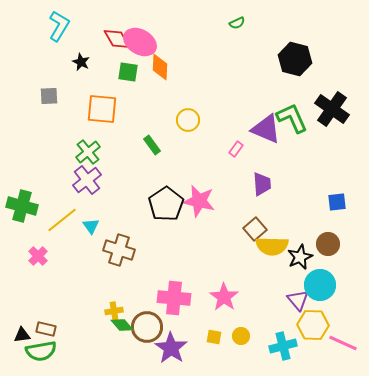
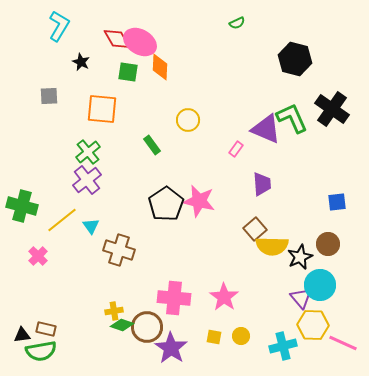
purple triangle at (298, 300): moved 3 px right, 2 px up
green diamond at (122, 325): rotated 30 degrees counterclockwise
